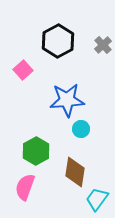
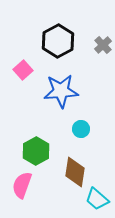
blue star: moved 6 px left, 9 px up
pink semicircle: moved 3 px left, 2 px up
cyan trapezoid: rotated 85 degrees counterclockwise
